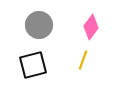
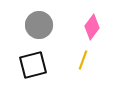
pink diamond: moved 1 px right
